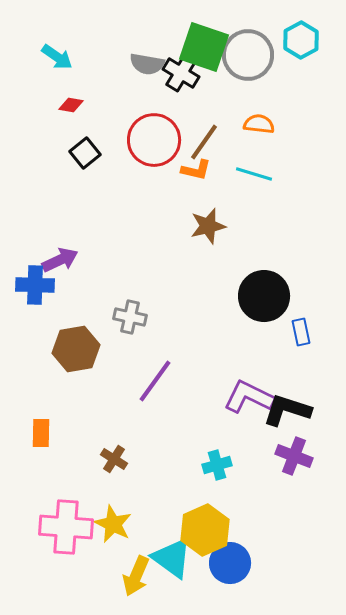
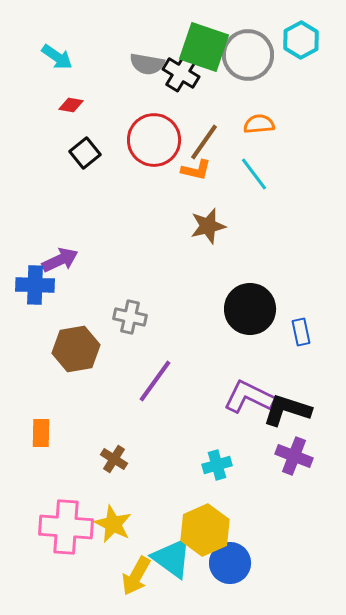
orange semicircle: rotated 12 degrees counterclockwise
cyan line: rotated 36 degrees clockwise
black circle: moved 14 px left, 13 px down
yellow arrow: rotated 6 degrees clockwise
